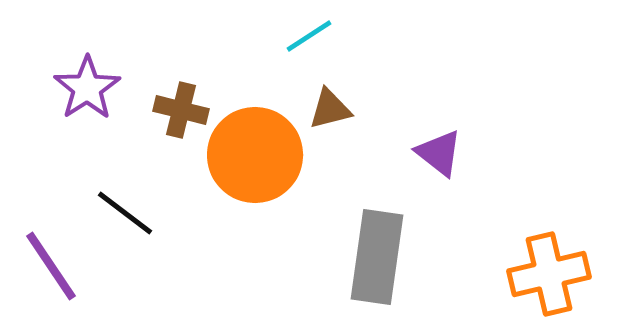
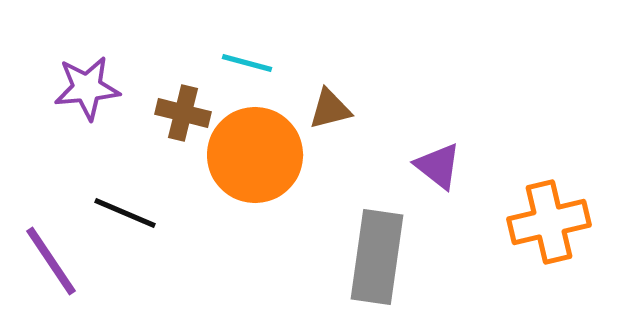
cyan line: moved 62 px left, 27 px down; rotated 48 degrees clockwise
purple star: rotated 28 degrees clockwise
brown cross: moved 2 px right, 3 px down
purple triangle: moved 1 px left, 13 px down
black line: rotated 14 degrees counterclockwise
purple line: moved 5 px up
orange cross: moved 52 px up
